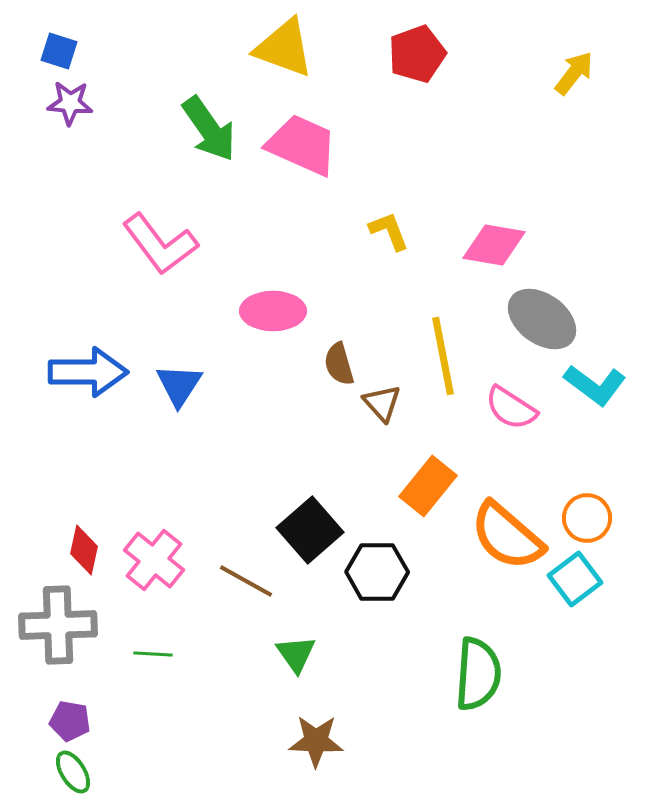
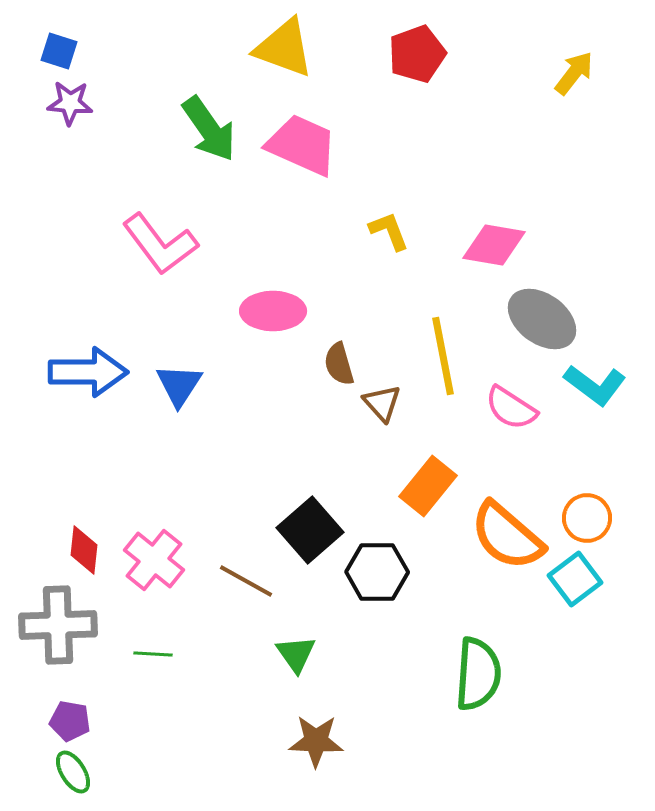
red diamond: rotated 6 degrees counterclockwise
